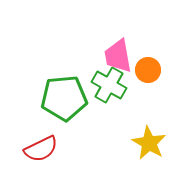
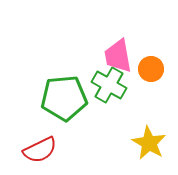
orange circle: moved 3 px right, 1 px up
red semicircle: moved 1 px left, 1 px down
